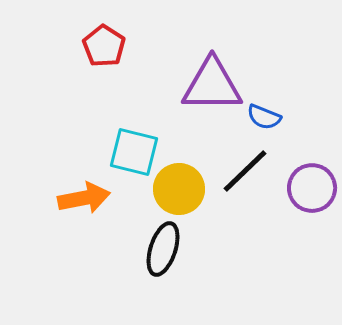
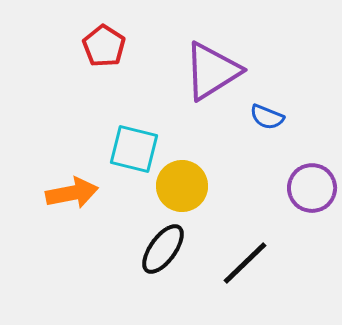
purple triangle: moved 14 px up; rotated 32 degrees counterclockwise
blue semicircle: moved 3 px right
cyan square: moved 3 px up
black line: moved 92 px down
yellow circle: moved 3 px right, 3 px up
orange arrow: moved 12 px left, 5 px up
black ellipse: rotated 18 degrees clockwise
